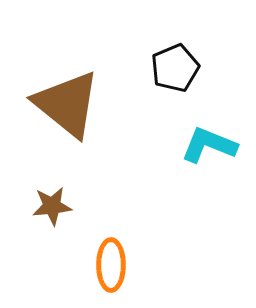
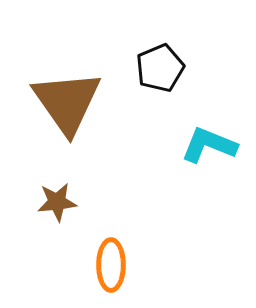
black pentagon: moved 15 px left
brown triangle: moved 2 px up; rotated 16 degrees clockwise
brown star: moved 5 px right, 4 px up
